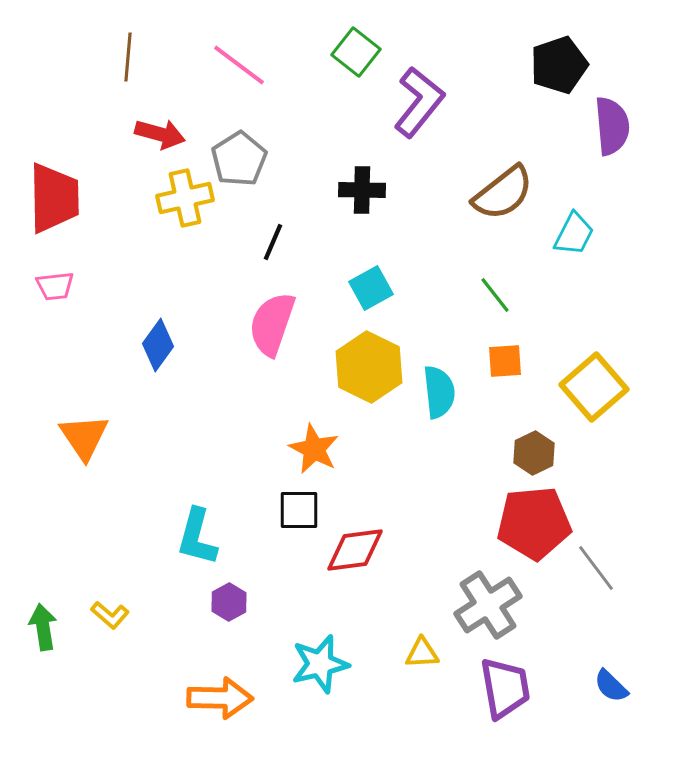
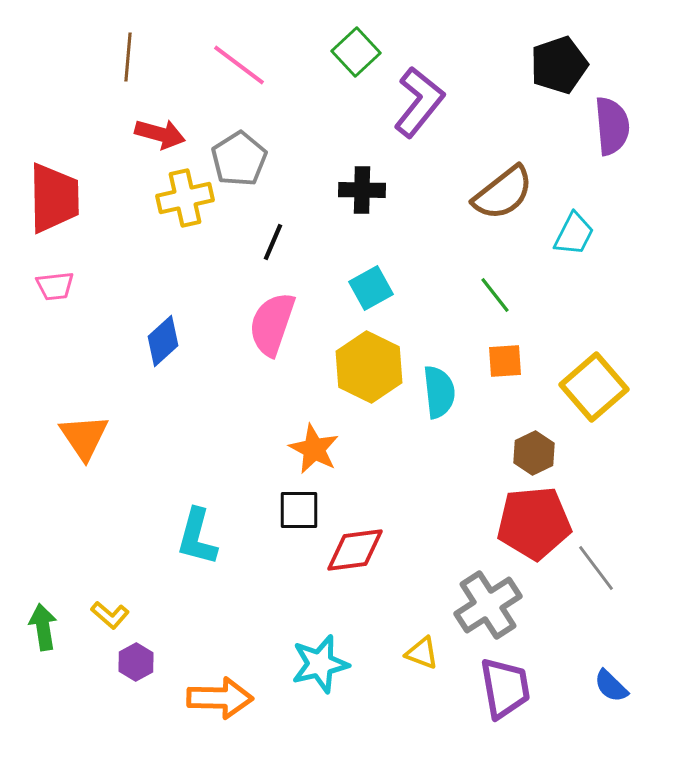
green square: rotated 9 degrees clockwise
blue diamond: moved 5 px right, 4 px up; rotated 12 degrees clockwise
purple hexagon: moved 93 px left, 60 px down
yellow triangle: rotated 24 degrees clockwise
